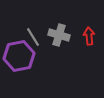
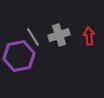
gray cross: rotated 35 degrees counterclockwise
